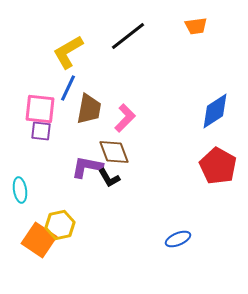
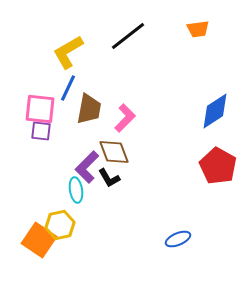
orange trapezoid: moved 2 px right, 3 px down
purple L-shape: rotated 56 degrees counterclockwise
cyan ellipse: moved 56 px right
